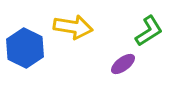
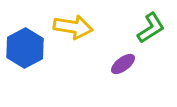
green L-shape: moved 2 px right, 3 px up
blue hexagon: rotated 6 degrees clockwise
